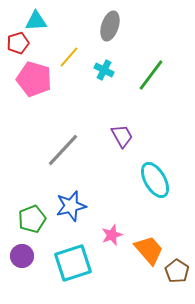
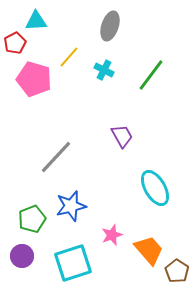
red pentagon: moved 3 px left; rotated 10 degrees counterclockwise
gray line: moved 7 px left, 7 px down
cyan ellipse: moved 8 px down
